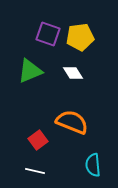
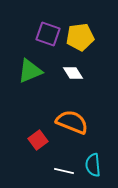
white line: moved 29 px right
